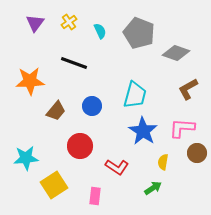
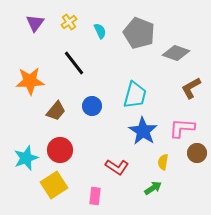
black line: rotated 32 degrees clockwise
brown L-shape: moved 3 px right, 1 px up
red circle: moved 20 px left, 4 px down
cyan star: rotated 15 degrees counterclockwise
